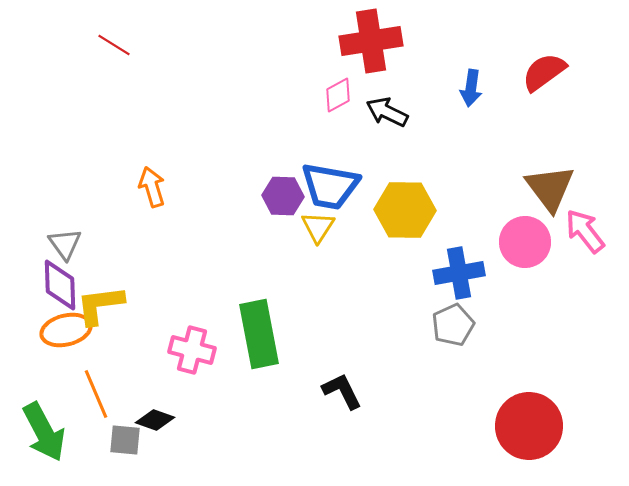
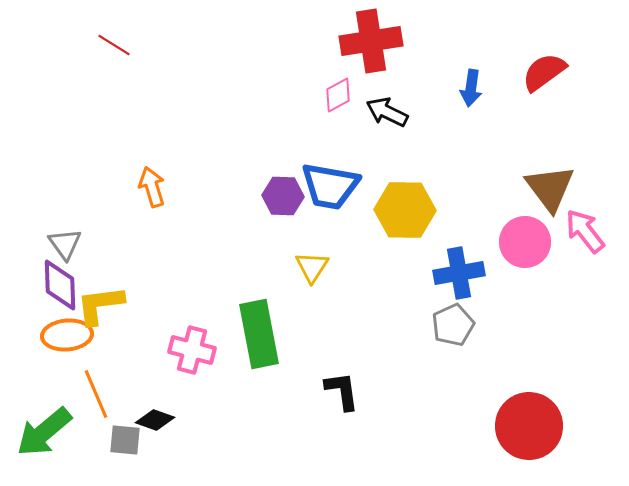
yellow triangle: moved 6 px left, 40 px down
orange ellipse: moved 1 px right, 5 px down; rotated 9 degrees clockwise
black L-shape: rotated 18 degrees clockwise
green arrow: rotated 78 degrees clockwise
